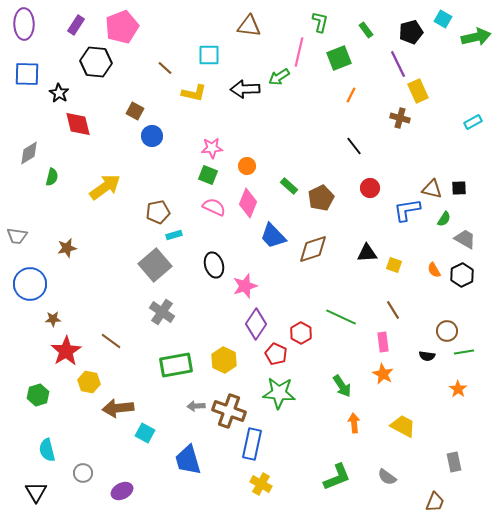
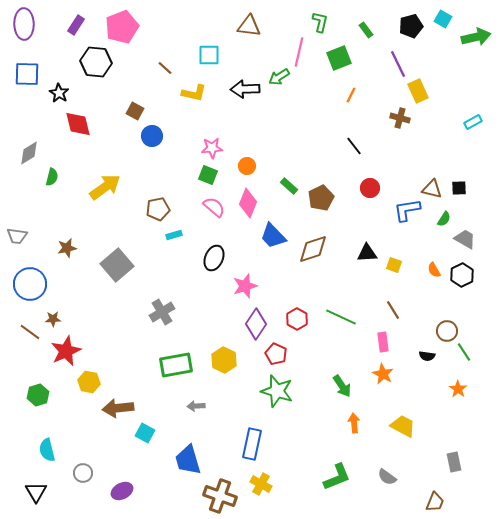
black pentagon at (411, 32): moved 6 px up
pink semicircle at (214, 207): rotated 15 degrees clockwise
brown pentagon at (158, 212): moved 3 px up
gray square at (155, 265): moved 38 px left
black ellipse at (214, 265): moved 7 px up; rotated 40 degrees clockwise
gray cross at (162, 312): rotated 25 degrees clockwise
red hexagon at (301, 333): moved 4 px left, 14 px up
brown line at (111, 341): moved 81 px left, 9 px up
red star at (66, 351): rotated 8 degrees clockwise
green line at (464, 352): rotated 66 degrees clockwise
green star at (279, 393): moved 2 px left, 2 px up; rotated 12 degrees clockwise
brown cross at (229, 411): moved 9 px left, 85 px down
